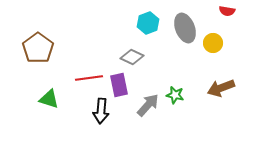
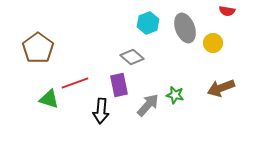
gray diamond: rotated 15 degrees clockwise
red line: moved 14 px left, 5 px down; rotated 12 degrees counterclockwise
